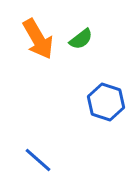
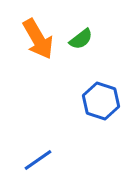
blue hexagon: moved 5 px left, 1 px up
blue line: rotated 76 degrees counterclockwise
